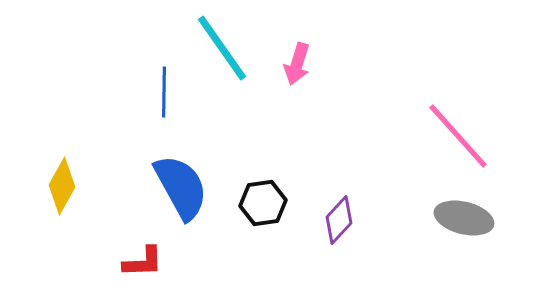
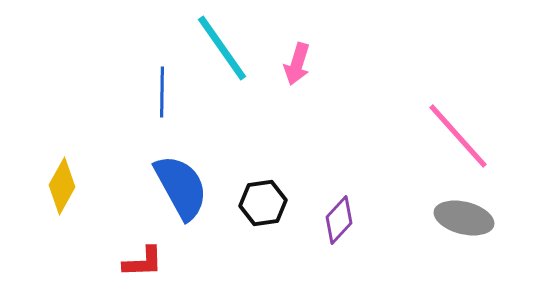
blue line: moved 2 px left
